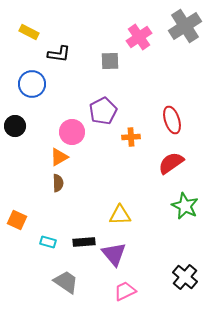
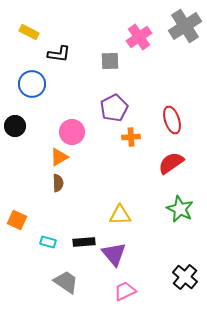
purple pentagon: moved 11 px right, 3 px up
green star: moved 5 px left, 3 px down
